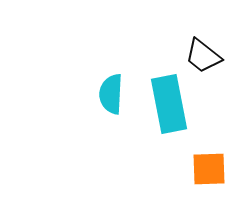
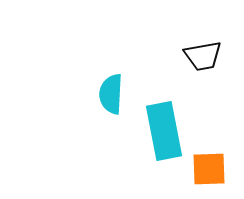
black trapezoid: rotated 48 degrees counterclockwise
cyan rectangle: moved 5 px left, 27 px down
